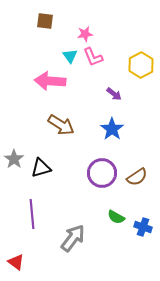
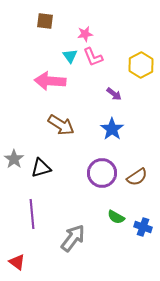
red triangle: moved 1 px right
